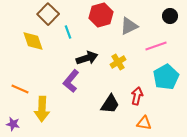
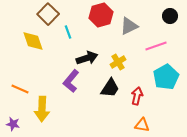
black trapezoid: moved 16 px up
orange triangle: moved 2 px left, 2 px down
